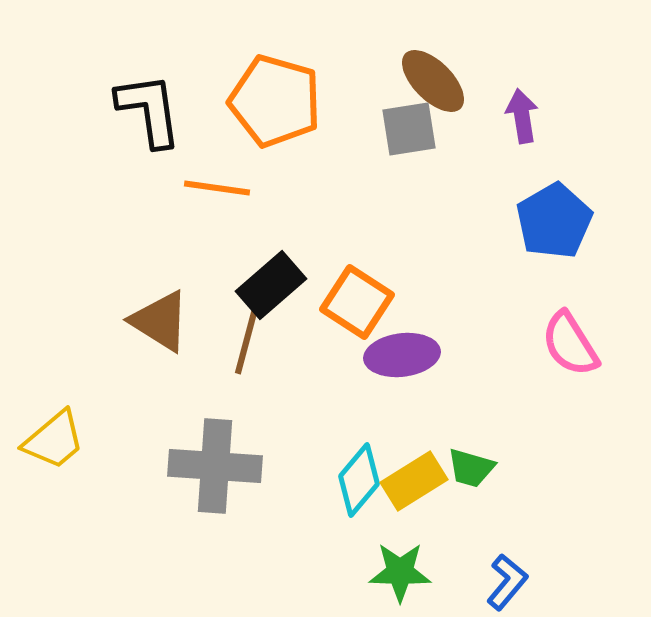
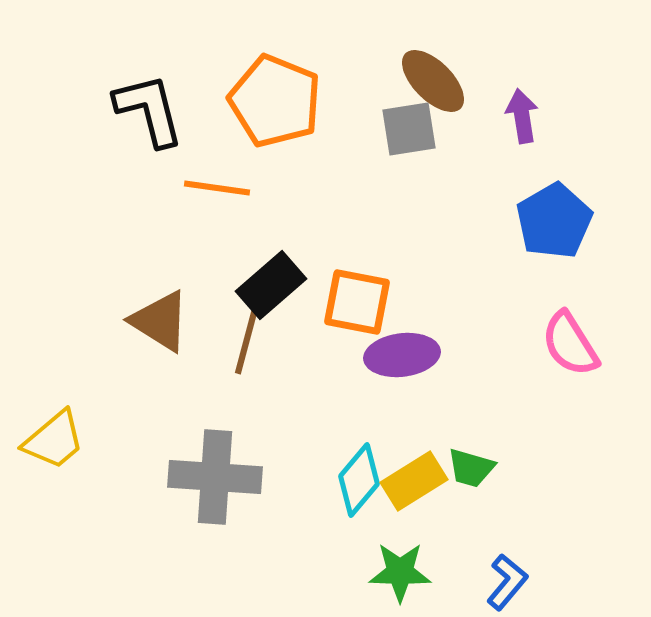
orange pentagon: rotated 6 degrees clockwise
black L-shape: rotated 6 degrees counterclockwise
orange square: rotated 22 degrees counterclockwise
gray cross: moved 11 px down
